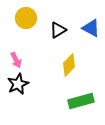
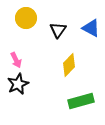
black triangle: rotated 24 degrees counterclockwise
